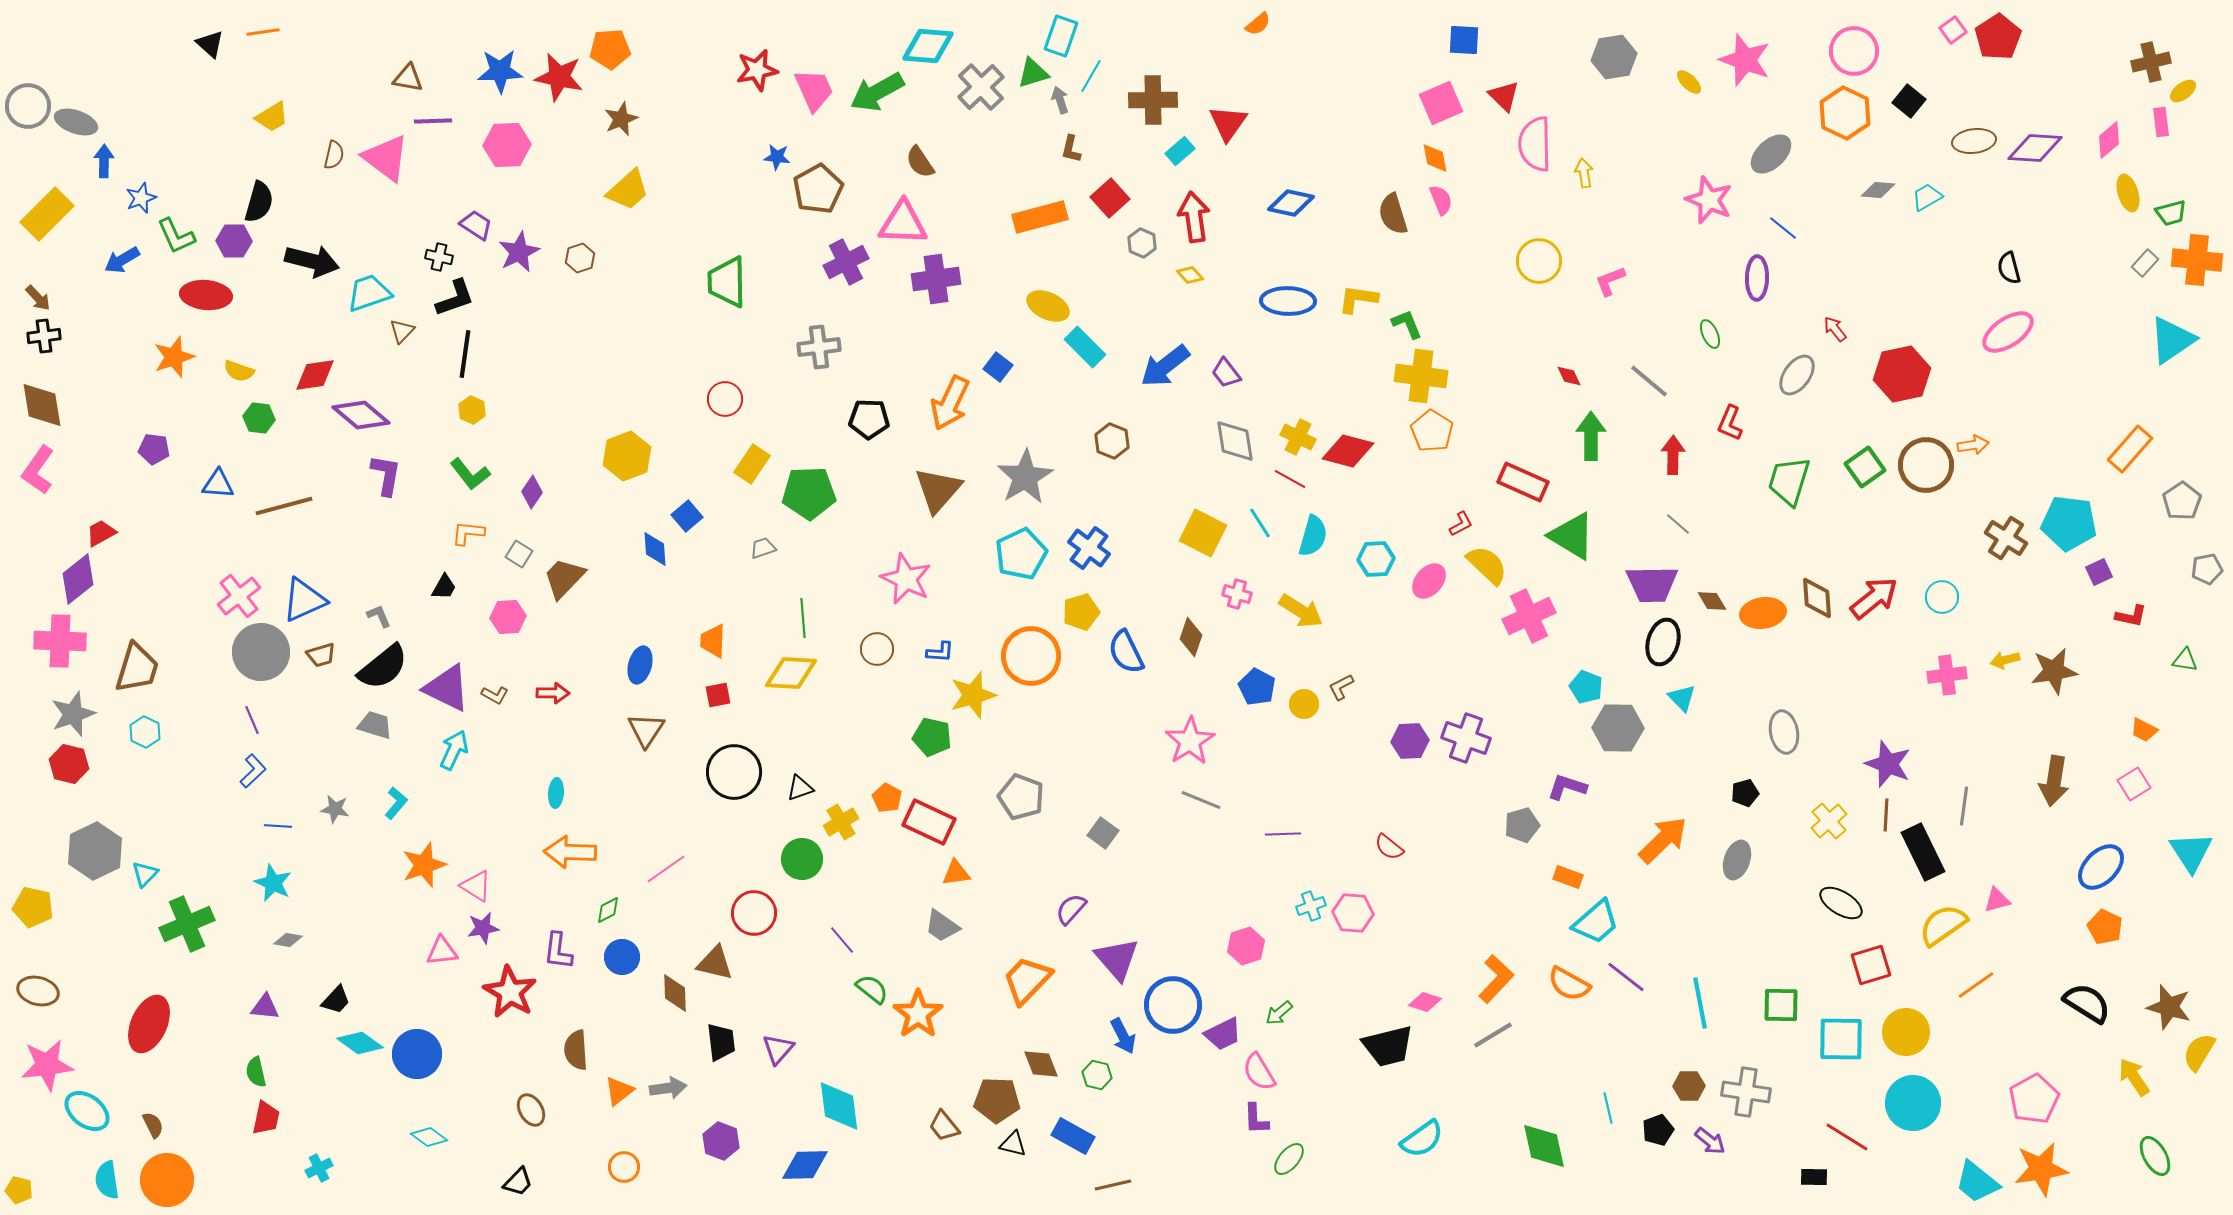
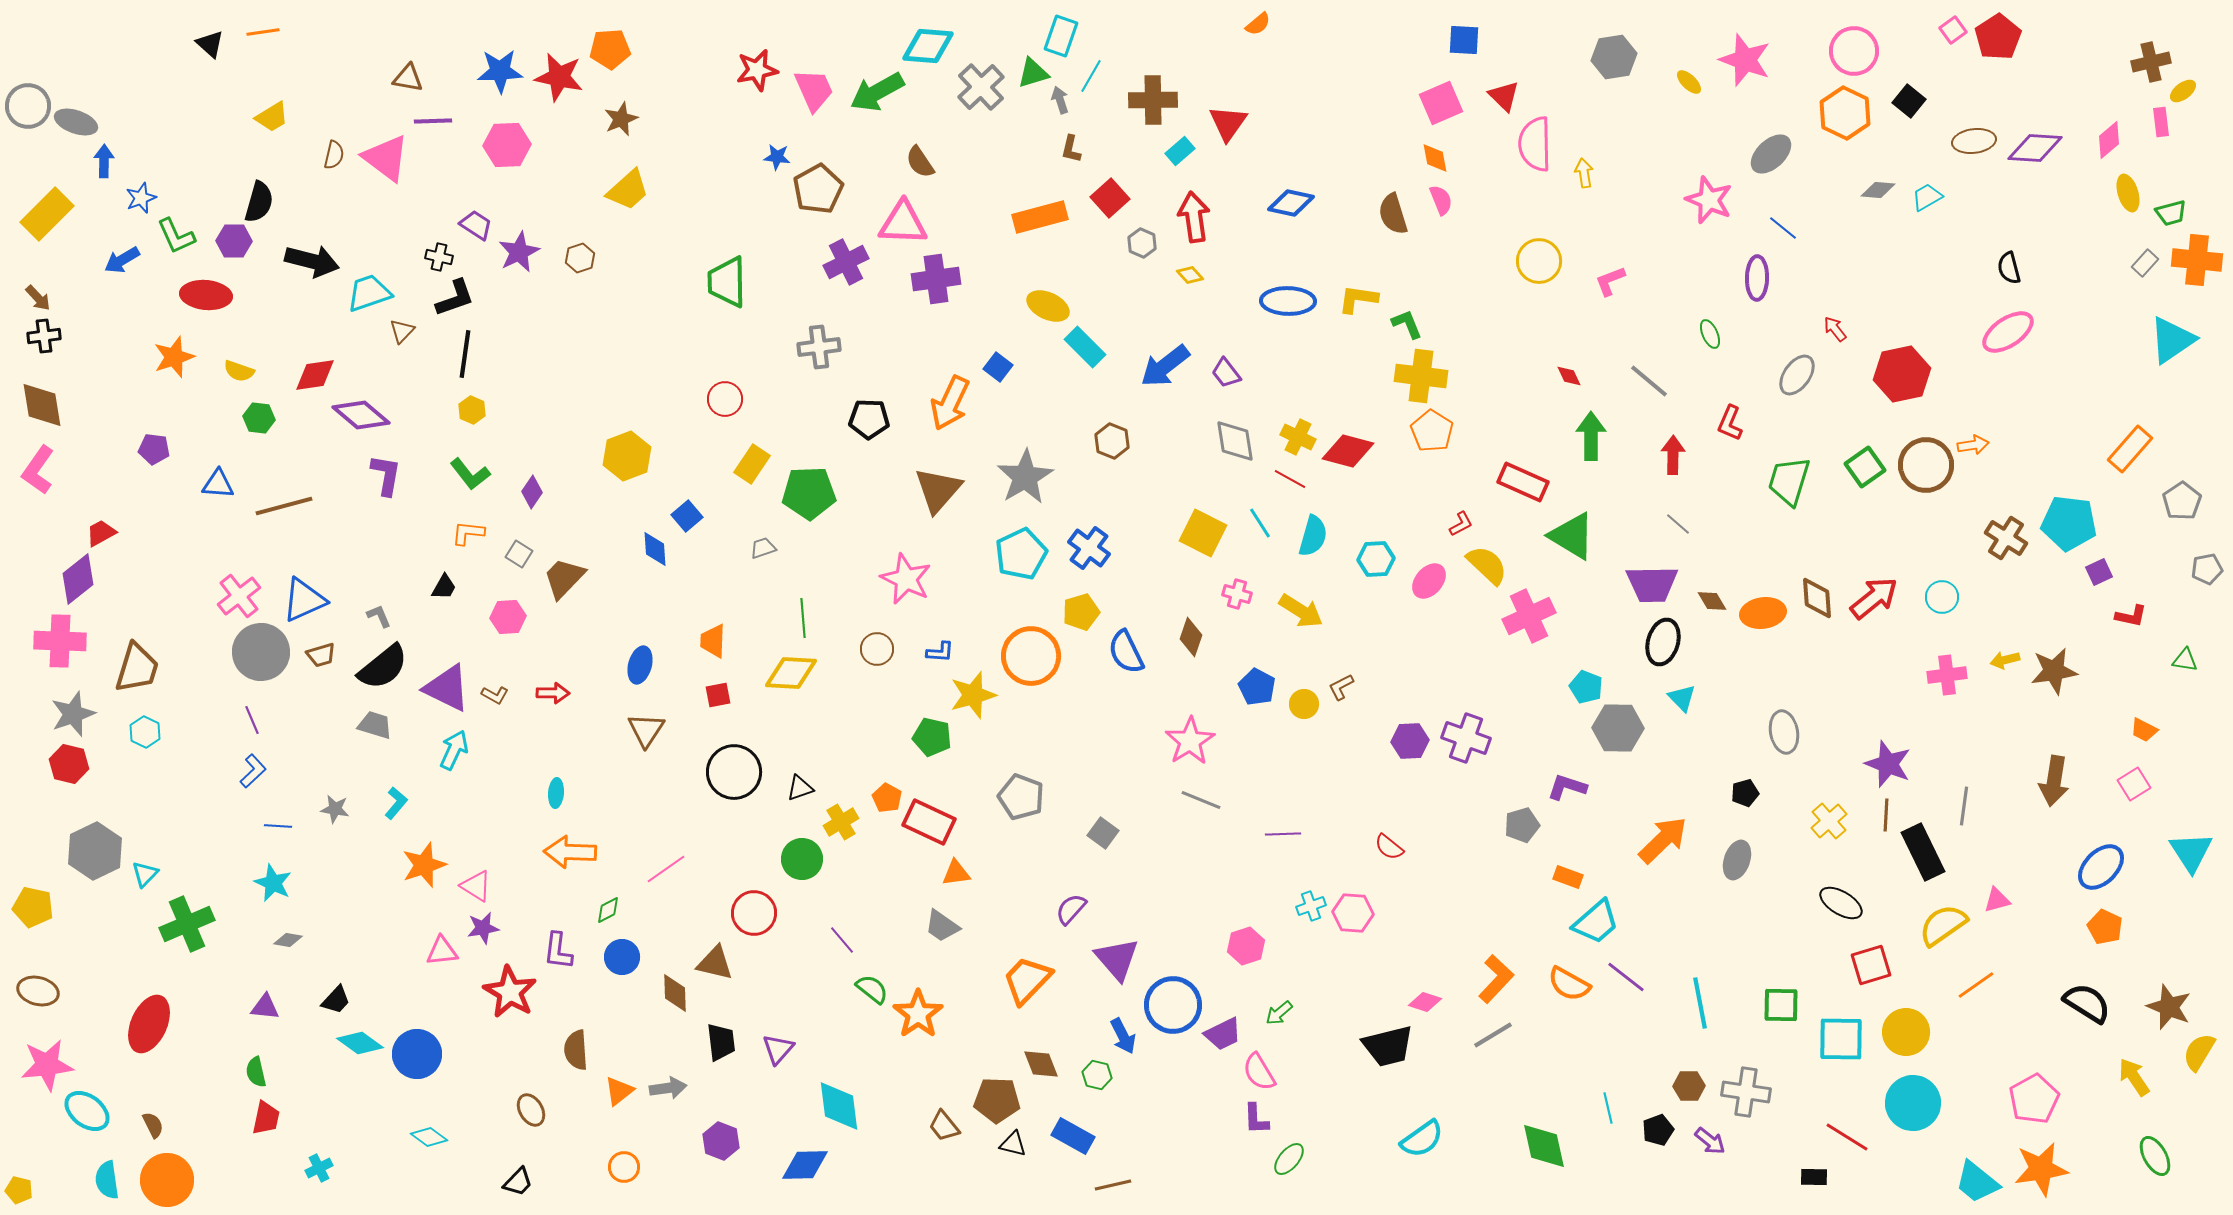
brown star at (2169, 1007): rotated 6 degrees clockwise
